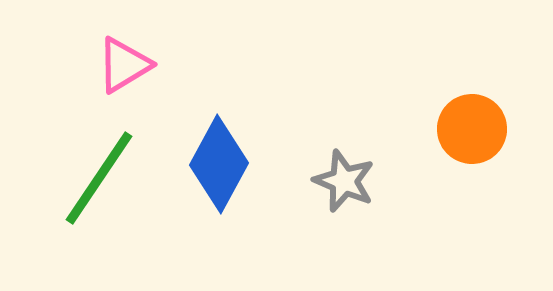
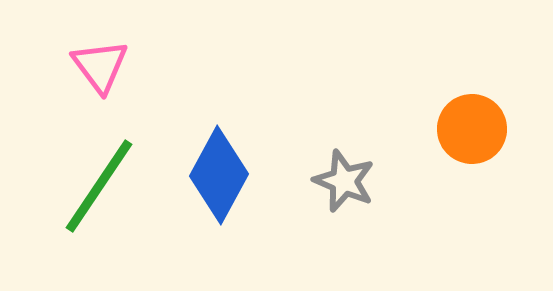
pink triangle: moved 24 px left, 1 px down; rotated 36 degrees counterclockwise
blue diamond: moved 11 px down
green line: moved 8 px down
